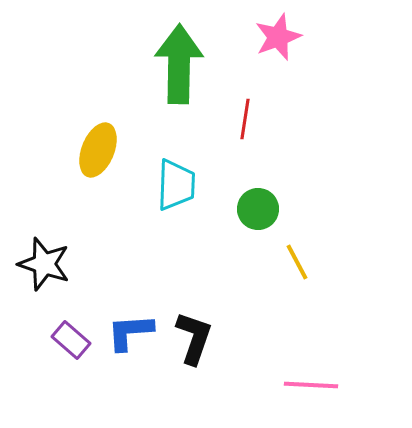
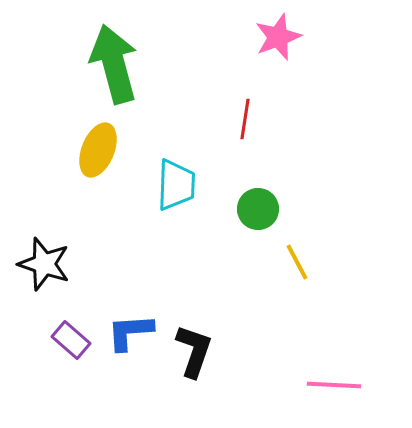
green arrow: moved 65 px left; rotated 16 degrees counterclockwise
black L-shape: moved 13 px down
pink line: moved 23 px right
